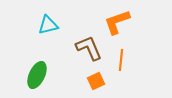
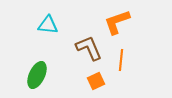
cyan triangle: rotated 20 degrees clockwise
